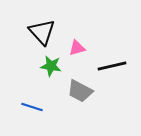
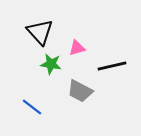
black triangle: moved 2 px left
green star: moved 2 px up
blue line: rotated 20 degrees clockwise
